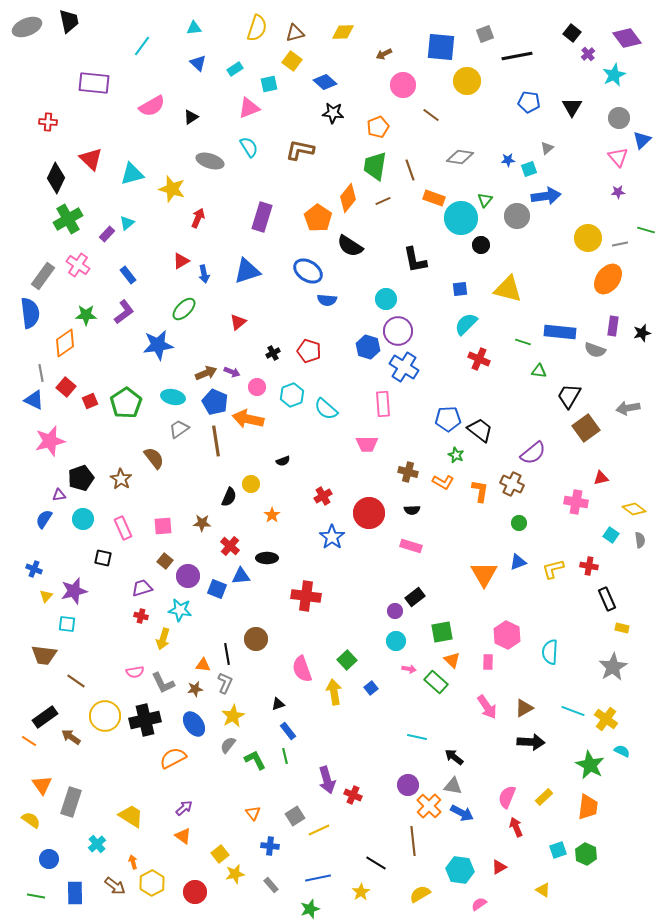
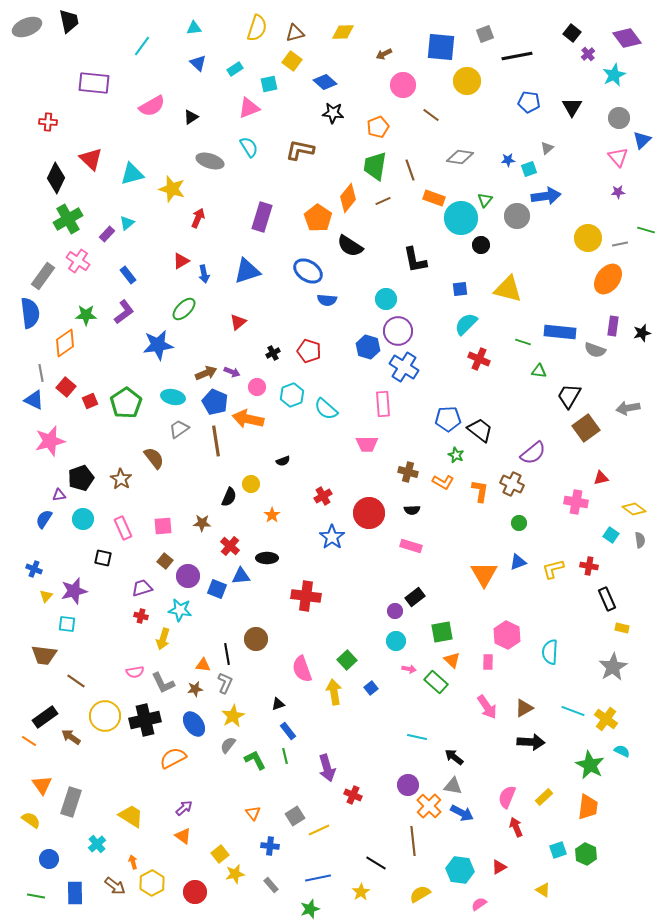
pink cross at (78, 265): moved 4 px up
purple arrow at (327, 780): moved 12 px up
